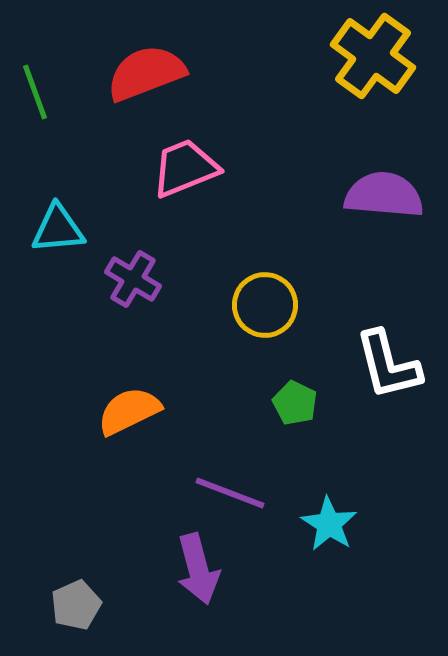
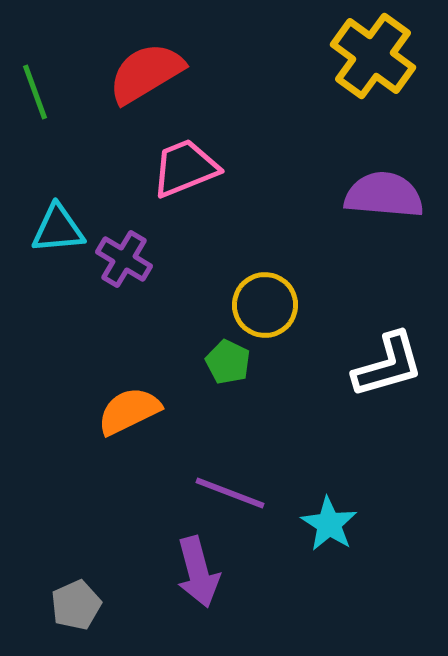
red semicircle: rotated 10 degrees counterclockwise
purple cross: moved 9 px left, 20 px up
white L-shape: rotated 92 degrees counterclockwise
green pentagon: moved 67 px left, 41 px up
purple arrow: moved 3 px down
